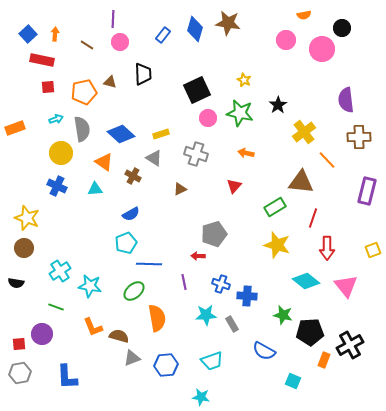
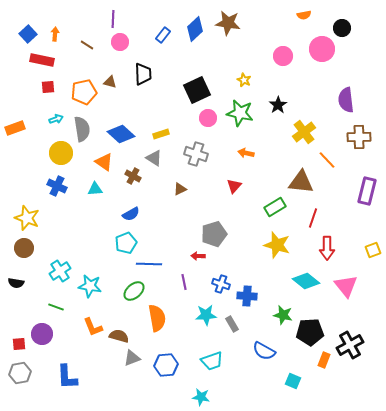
blue diamond at (195, 29): rotated 30 degrees clockwise
pink circle at (286, 40): moved 3 px left, 16 px down
